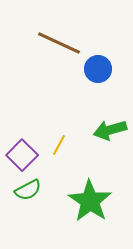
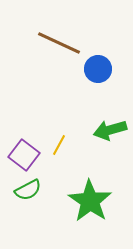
purple square: moved 2 px right; rotated 8 degrees counterclockwise
